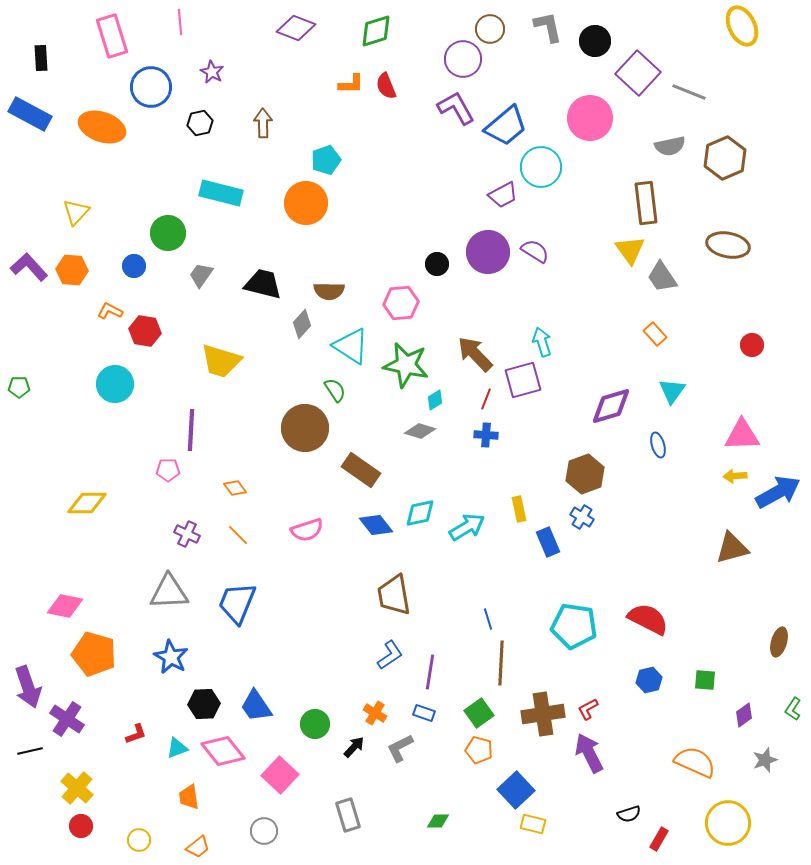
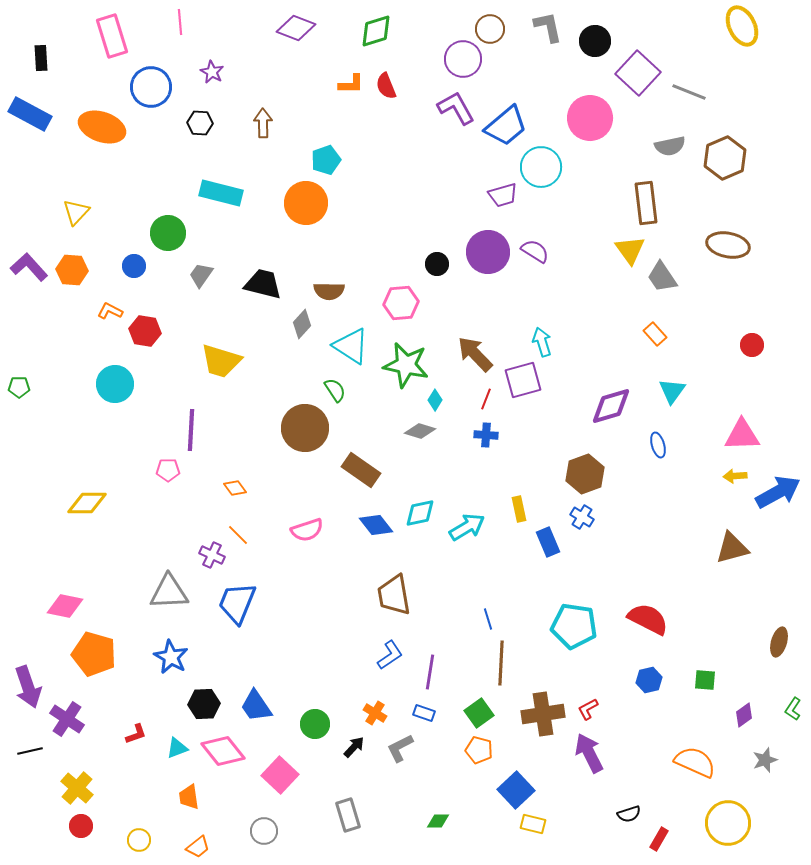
black hexagon at (200, 123): rotated 15 degrees clockwise
purple trapezoid at (503, 195): rotated 12 degrees clockwise
cyan diamond at (435, 400): rotated 25 degrees counterclockwise
purple cross at (187, 534): moved 25 px right, 21 px down
